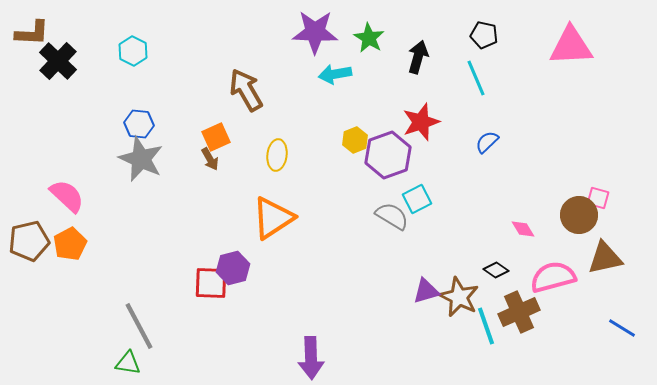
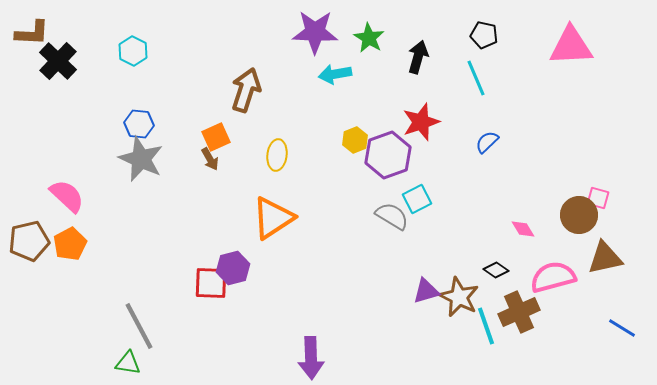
brown arrow at (246, 90): rotated 48 degrees clockwise
